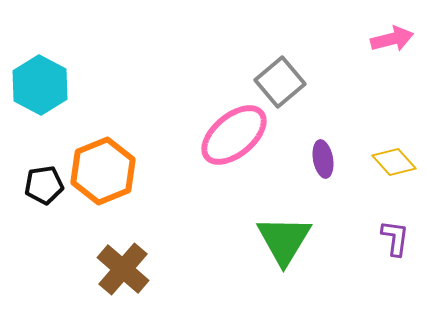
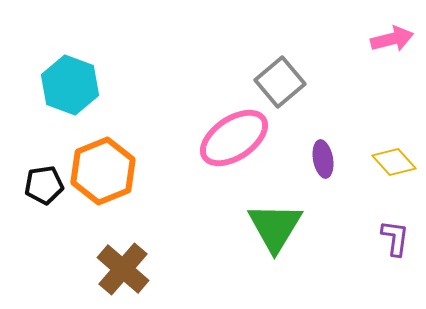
cyan hexagon: moved 30 px right; rotated 8 degrees counterclockwise
pink ellipse: moved 3 px down; rotated 6 degrees clockwise
green triangle: moved 9 px left, 13 px up
